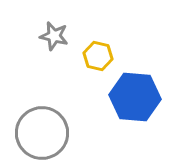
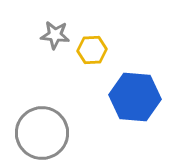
gray star: moved 1 px right, 1 px up; rotated 8 degrees counterclockwise
yellow hexagon: moved 6 px left, 6 px up; rotated 16 degrees counterclockwise
